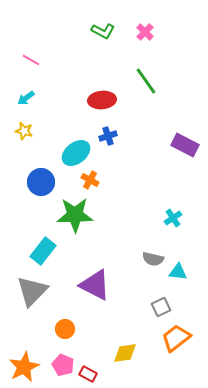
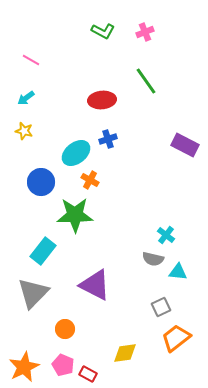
pink cross: rotated 24 degrees clockwise
blue cross: moved 3 px down
cyan cross: moved 7 px left, 17 px down; rotated 18 degrees counterclockwise
gray triangle: moved 1 px right, 2 px down
